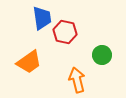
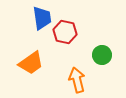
orange trapezoid: moved 2 px right, 1 px down
